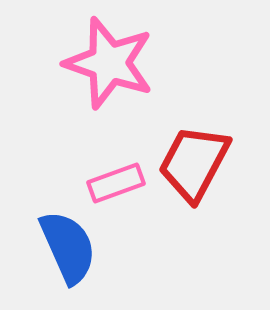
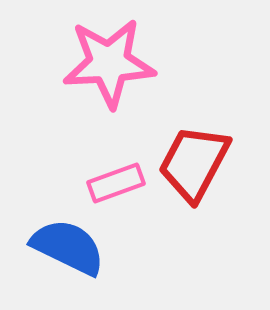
pink star: rotated 22 degrees counterclockwise
blue semicircle: rotated 40 degrees counterclockwise
